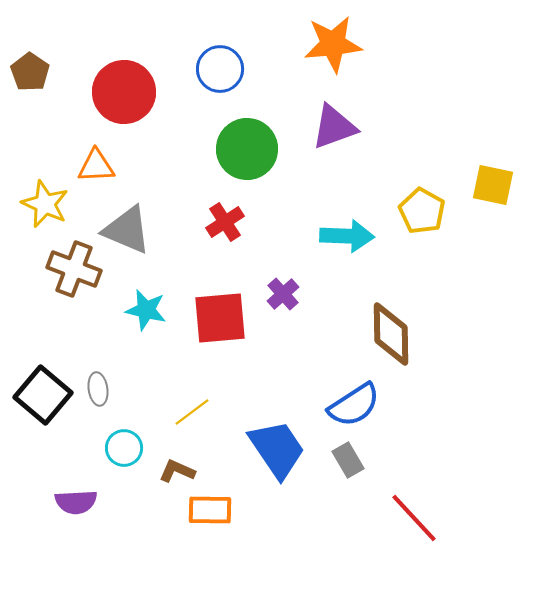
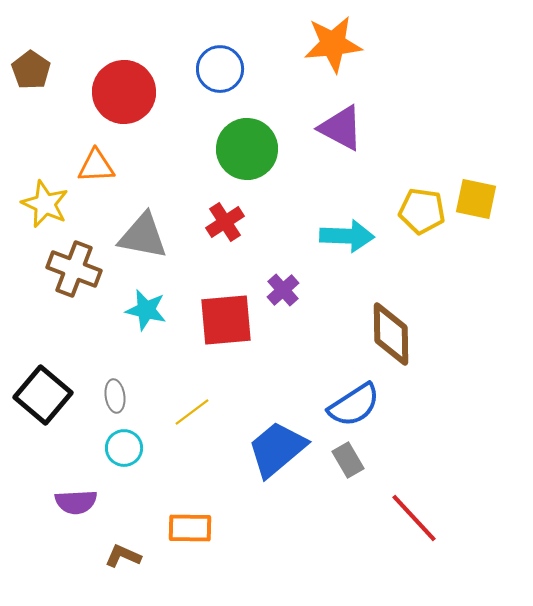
brown pentagon: moved 1 px right, 2 px up
purple triangle: moved 7 px right, 1 px down; rotated 48 degrees clockwise
yellow square: moved 17 px left, 14 px down
yellow pentagon: rotated 21 degrees counterclockwise
gray triangle: moved 16 px right, 6 px down; rotated 12 degrees counterclockwise
purple cross: moved 4 px up
red square: moved 6 px right, 2 px down
gray ellipse: moved 17 px right, 7 px down
blue trapezoid: rotated 96 degrees counterclockwise
brown L-shape: moved 54 px left, 85 px down
orange rectangle: moved 20 px left, 18 px down
